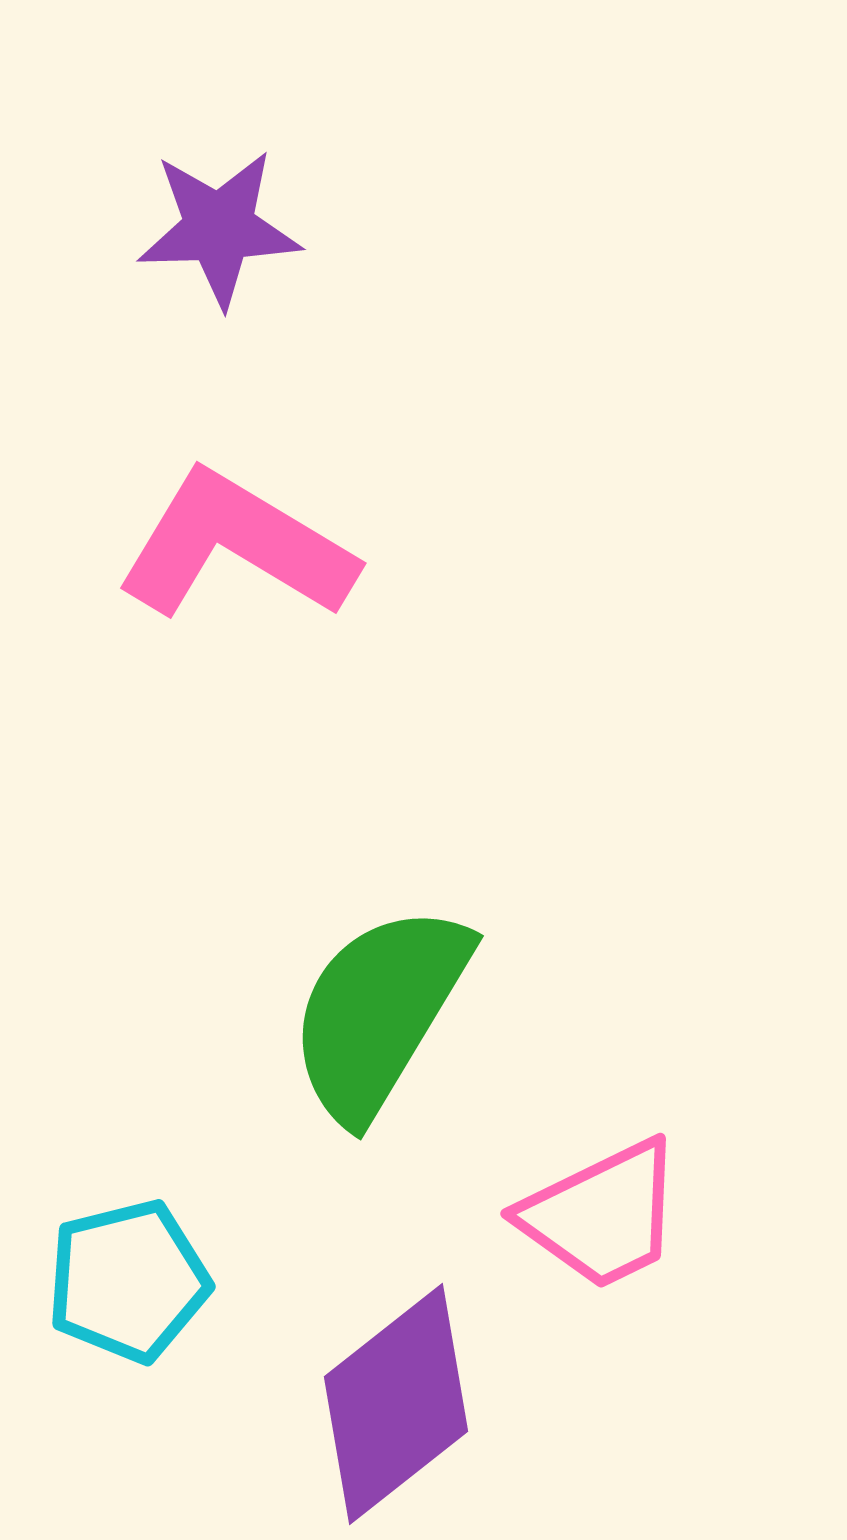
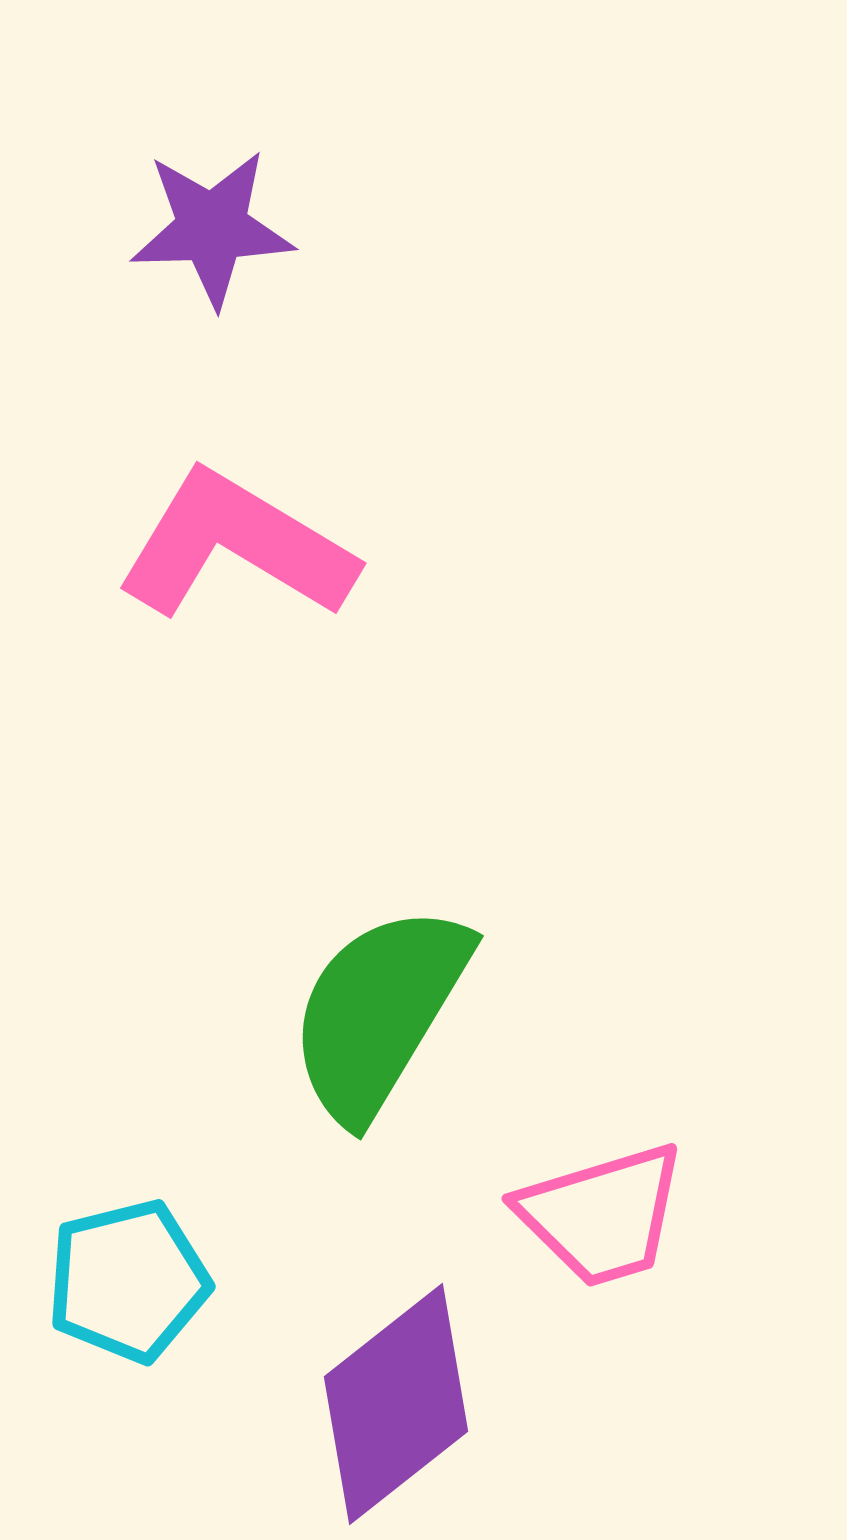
purple star: moved 7 px left
pink trapezoid: rotated 9 degrees clockwise
